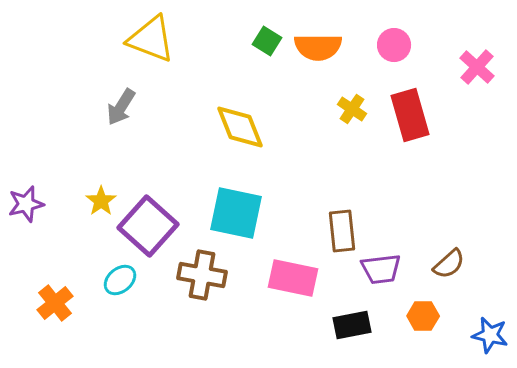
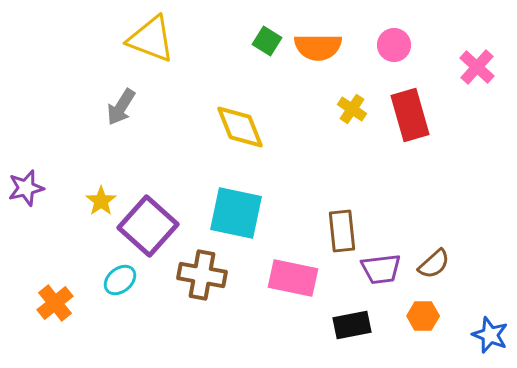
purple star: moved 16 px up
brown semicircle: moved 15 px left
blue star: rotated 9 degrees clockwise
